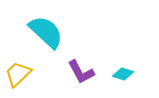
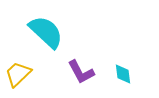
cyan diamond: rotated 65 degrees clockwise
